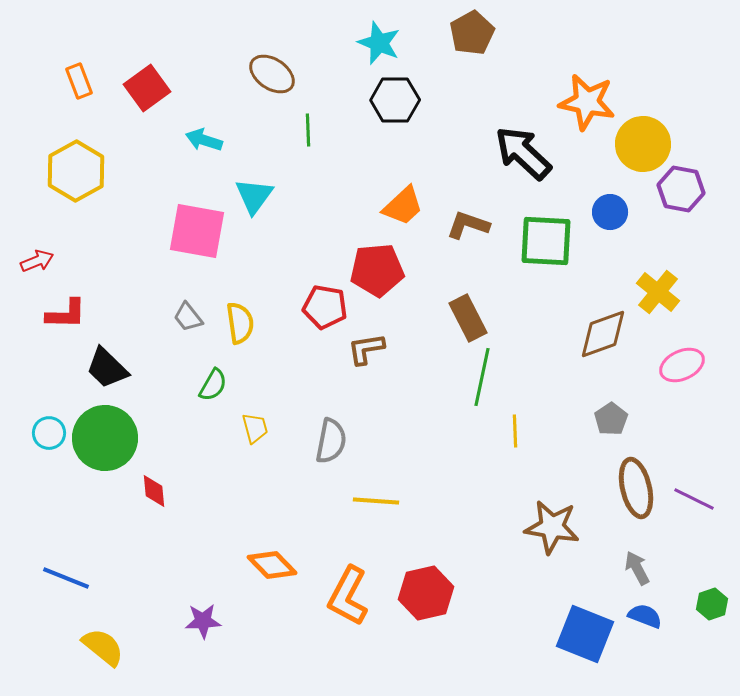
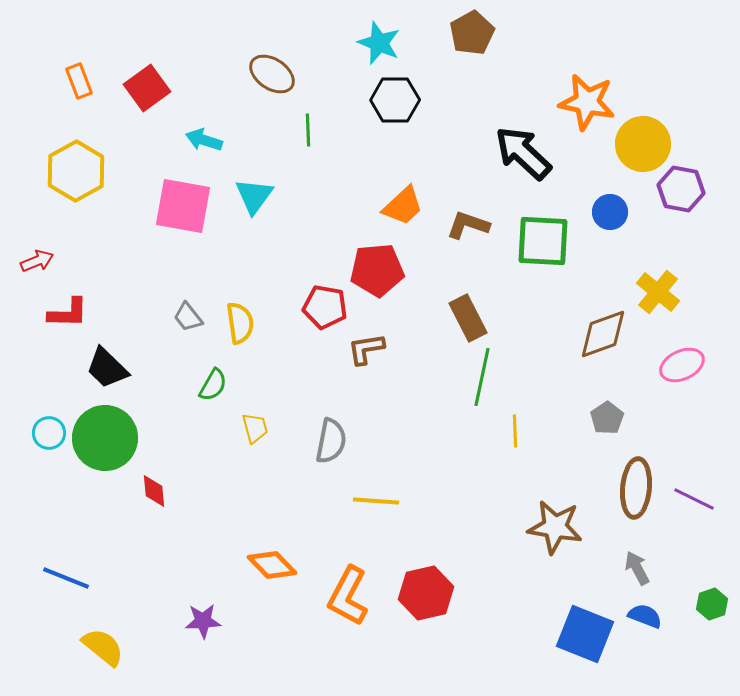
pink square at (197, 231): moved 14 px left, 25 px up
green square at (546, 241): moved 3 px left
red L-shape at (66, 314): moved 2 px right, 1 px up
gray pentagon at (611, 419): moved 4 px left, 1 px up
brown ellipse at (636, 488): rotated 18 degrees clockwise
brown star at (552, 527): moved 3 px right
